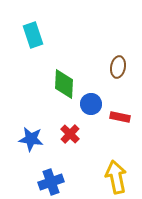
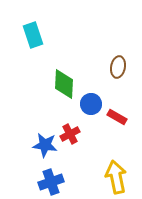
red rectangle: moved 3 px left; rotated 18 degrees clockwise
red cross: rotated 18 degrees clockwise
blue star: moved 14 px right, 6 px down
